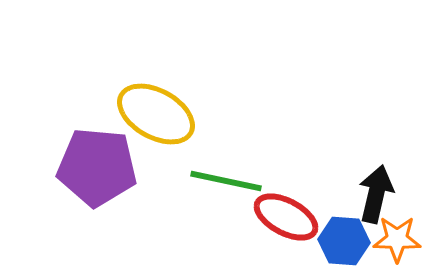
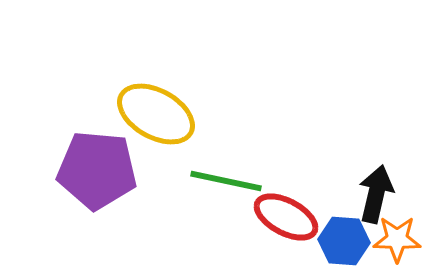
purple pentagon: moved 3 px down
